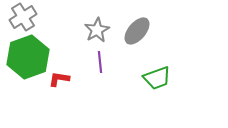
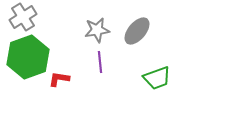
gray star: rotated 20 degrees clockwise
